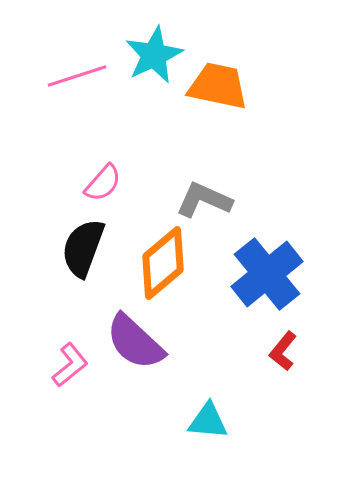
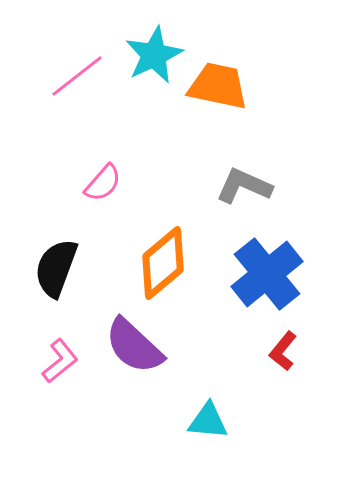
pink line: rotated 20 degrees counterclockwise
gray L-shape: moved 40 px right, 14 px up
black semicircle: moved 27 px left, 20 px down
purple semicircle: moved 1 px left, 4 px down
pink L-shape: moved 10 px left, 4 px up
